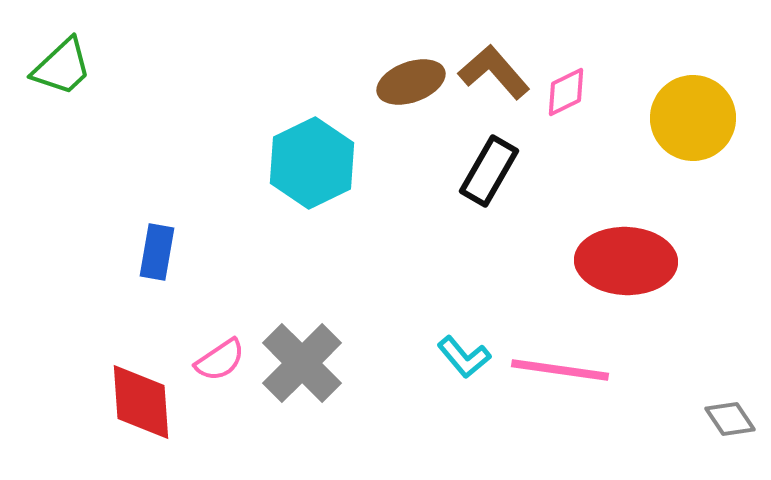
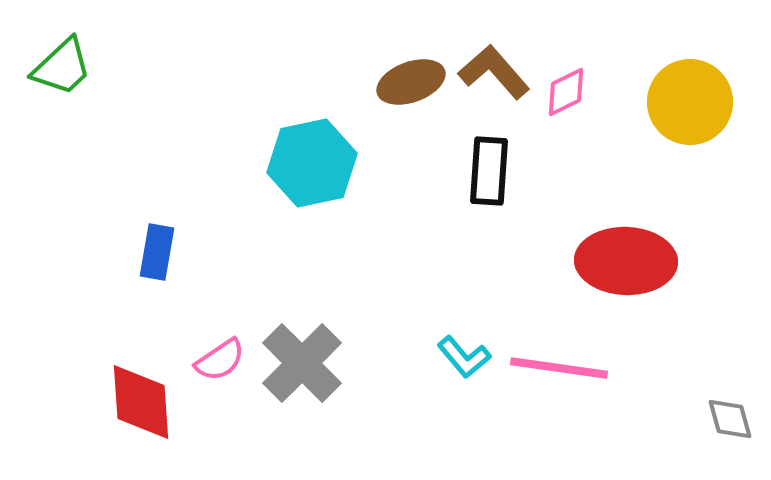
yellow circle: moved 3 px left, 16 px up
cyan hexagon: rotated 14 degrees clockwise
black rectangle: rotated 26 degrees counterclockwise
pink line: moved 1 px left, 2 px up
gray diamond: rotated 18 degrees clockwise
